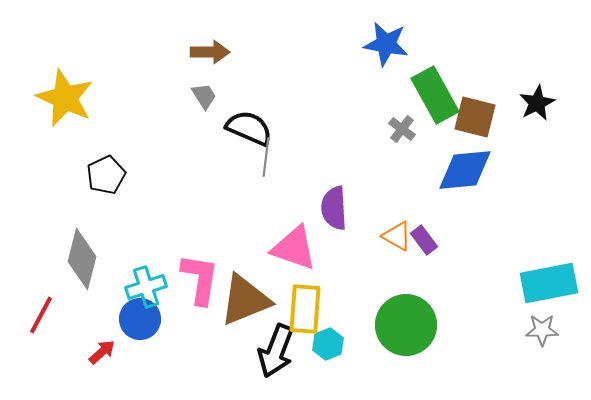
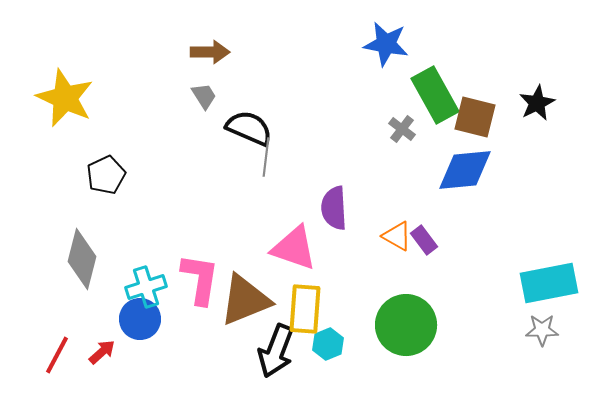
red line: moved 16 px right, 40 px down
